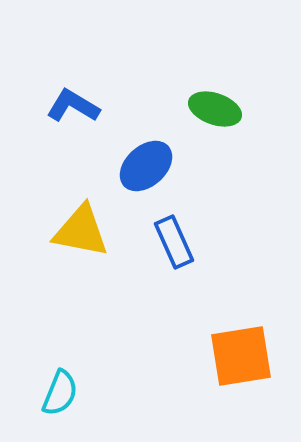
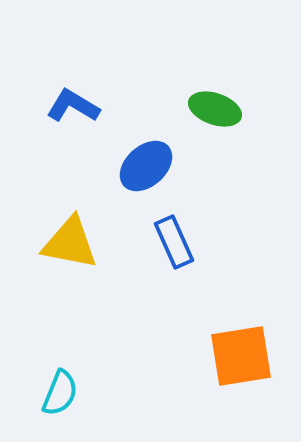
yellow triangle: moved 11 px left, 12 px down
